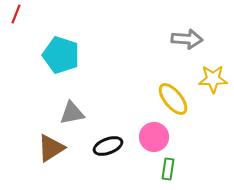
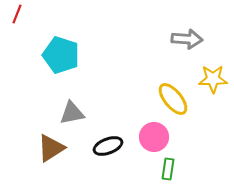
red line: moved 1 px right
